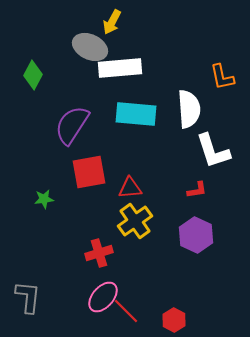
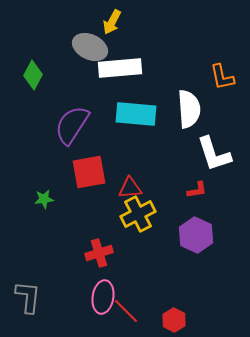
white L-shape: moved 1 px right, 3 px down
yellow cross: moved 3 px right, 7 px up; rotated 8 degrees clockwise
pink ellipse: rotated 32 degrees counterclockwise
